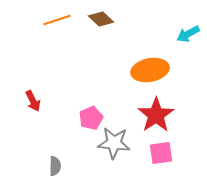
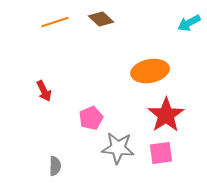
orange line: moved 2 px left, 2 px down
cyan arrow: moved 1 px right, 11 px up
orange ellipse: moved 1 px down
red arrow: moved 11 px right, 10 px up
red star: moved 10 px right
gray star: moved 4 px right, 5 px down
